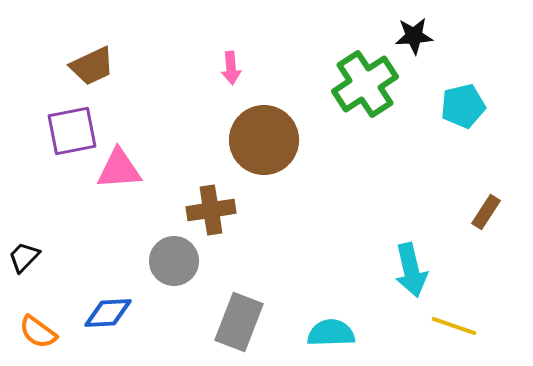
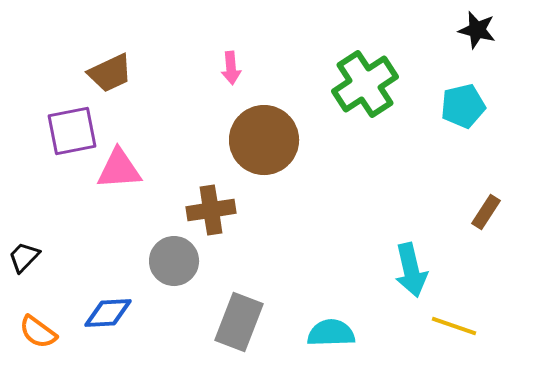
black star: moved 63 px right, 6 px up; rotated 18 degrees clockwise
brown trapezoid: moved 18 px right, 7 px down
